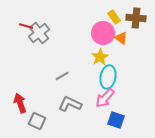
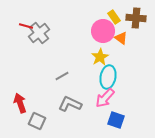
pink circle: moved 2 px up
